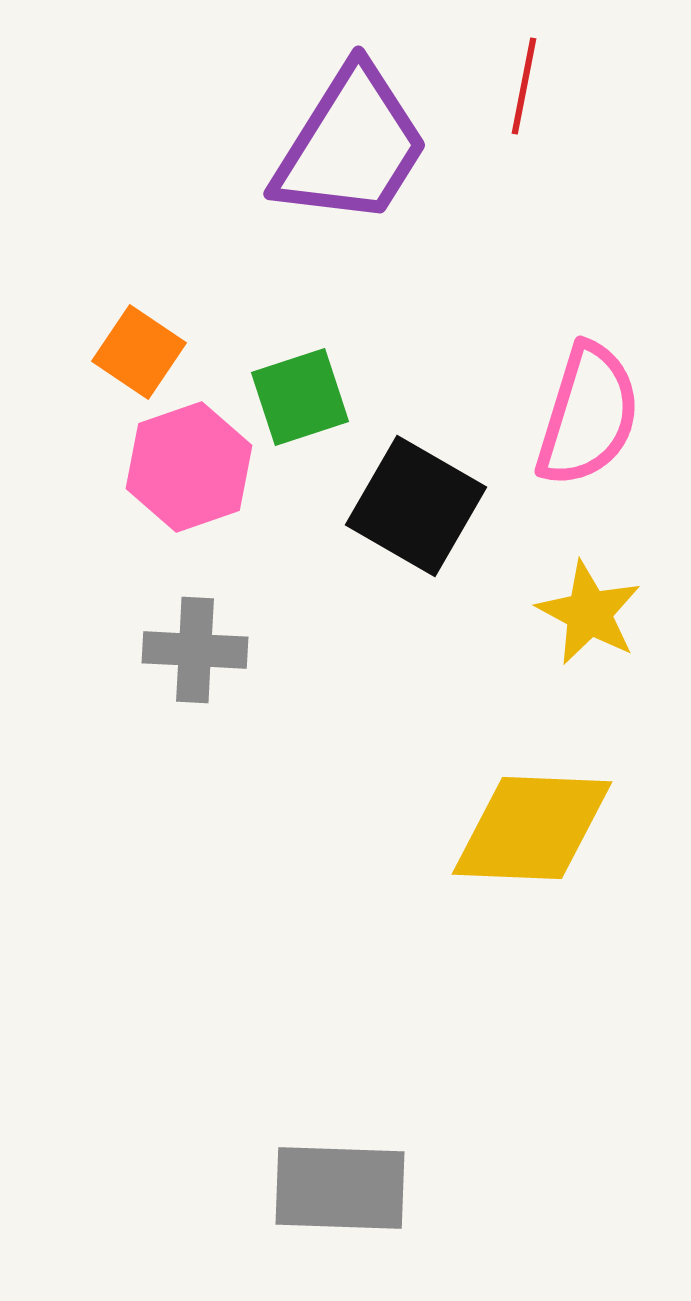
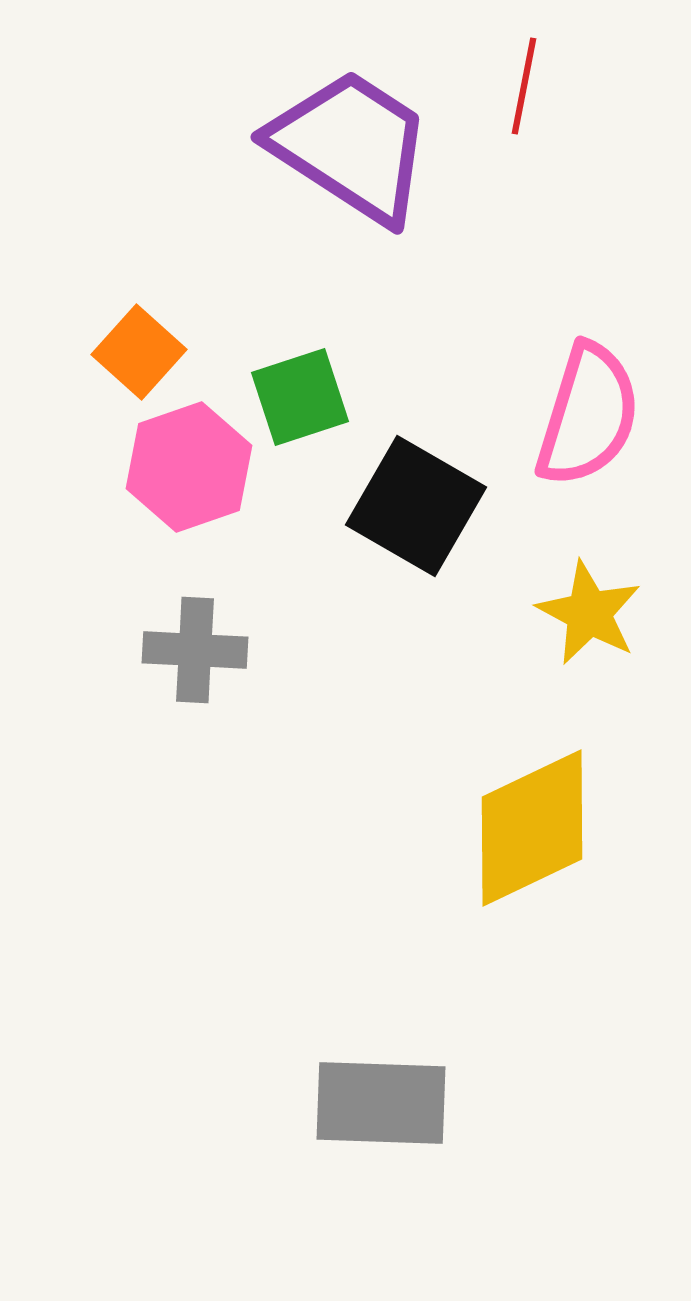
purple trapezoid: rotated 89 degrees counterclockwise
orange square: rotated 8 degrees clockwise
yellow diamond: rotated 28 degrees counterclockwise
gray rectangle: moved 41 px right, 85 px up
